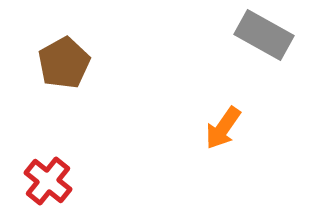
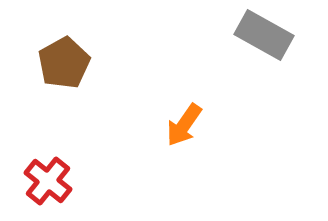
orange arrow: moved 39 px left, 3 px up
